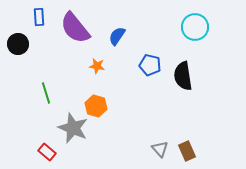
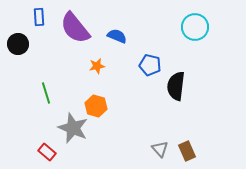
blue semicircle: rotated 78 degrees clockwise
orange star: rotated 21 degrees counterclockwise
black semicircle: moved 7 px left, 10 px down; rotated 16 degrees clockwise
